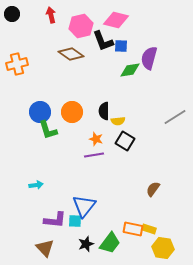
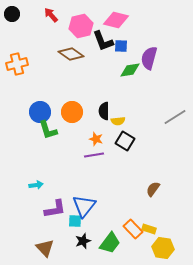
red arrow: rotated 28 degrees counterclockwise
purple L-shape: moved 11 px up; rotated 15 degrees counterclockwise
orange rectangle: rotated 36 degrees clockwise
black star: moved 3 px left, 3 px up
